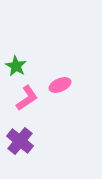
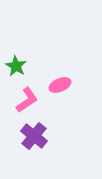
pink L-shape: moved 2 px down
purple cross: moved 14 px right, 5 px up
